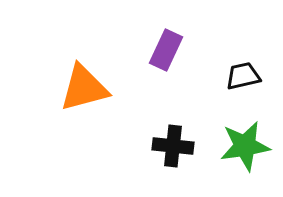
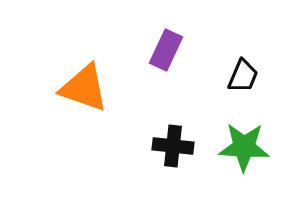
black trapezoid: rotated 126 degrees clockwise
orange triangle: rotated 34 degrees clockwise
green star: moved 1 px left, 1 px down; rotated 12 degrees clockwise
